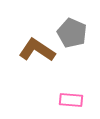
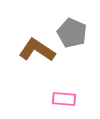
pink rectangle: moved 7 px left, 1 px up
